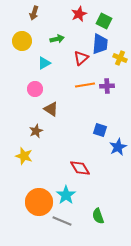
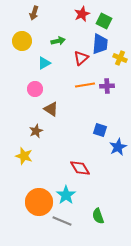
red star: moved 3 px right
green arrow: moved 1 px right, 2 px down
